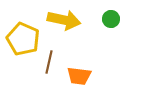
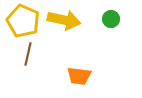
yellow pentagon: moved 18 px up
brown line: moved 21 px left, 8 px up
